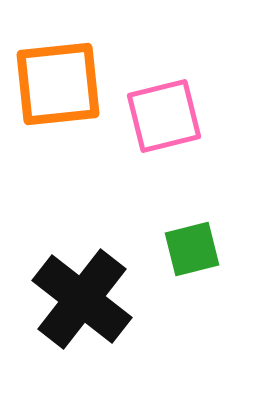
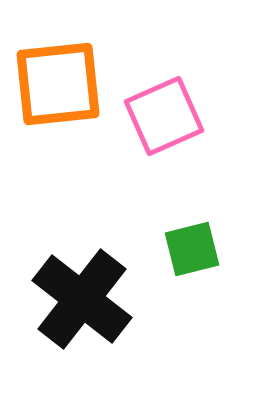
pink square: rotated 10 degrees counterclockwise
